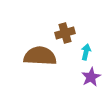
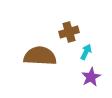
brown cross: moved 4 px right, 1 px up
cyan arrow: rotated 14 degrees clockwise
